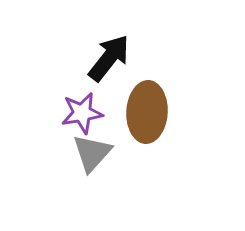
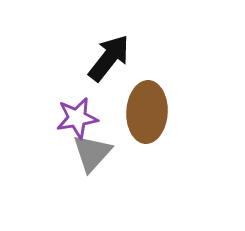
purple star: moved 5 px left, 5 px down
